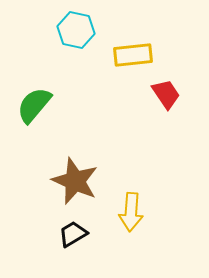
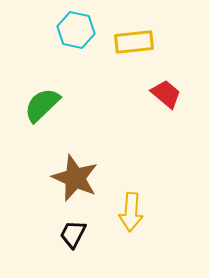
yellow rectangle: moved 1 px right, 13 px up
red trapezoid: rotated 16 degrees counterclockwise
green semicircle: moved 8 px right; rotated 6 degrees clockwise
brown star: moved 3 px up
black trapezoid: rotated 32 degrees counterclockwise
